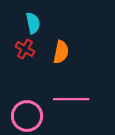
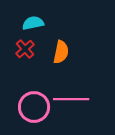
cyan semicircle: rotated 90 degrees counterclockwise
red cross: rotated 18 degrees clockwise
pink circle: moved 7 px right, 9 px up
